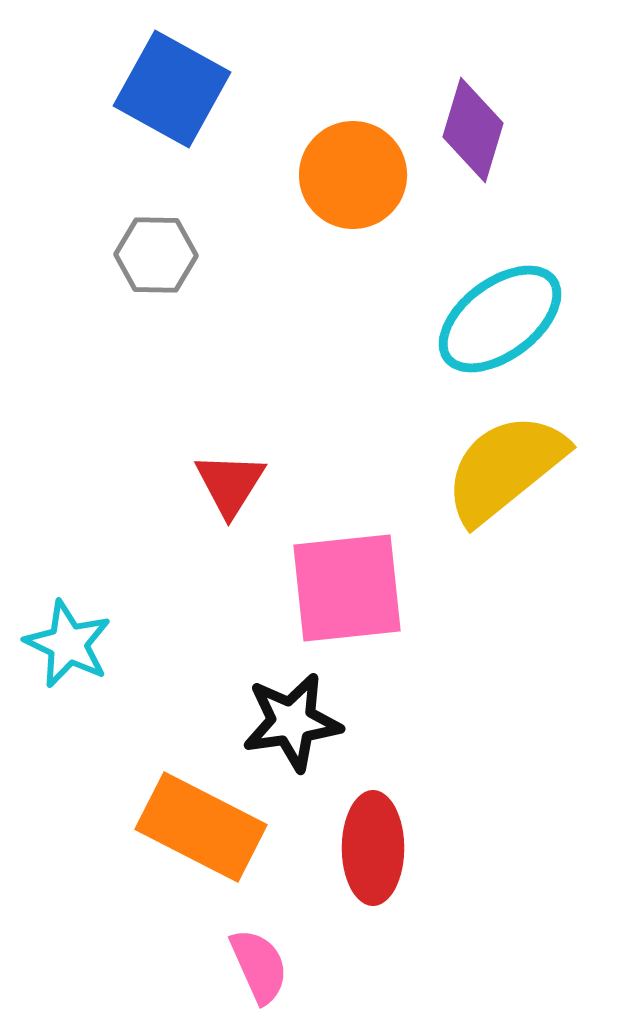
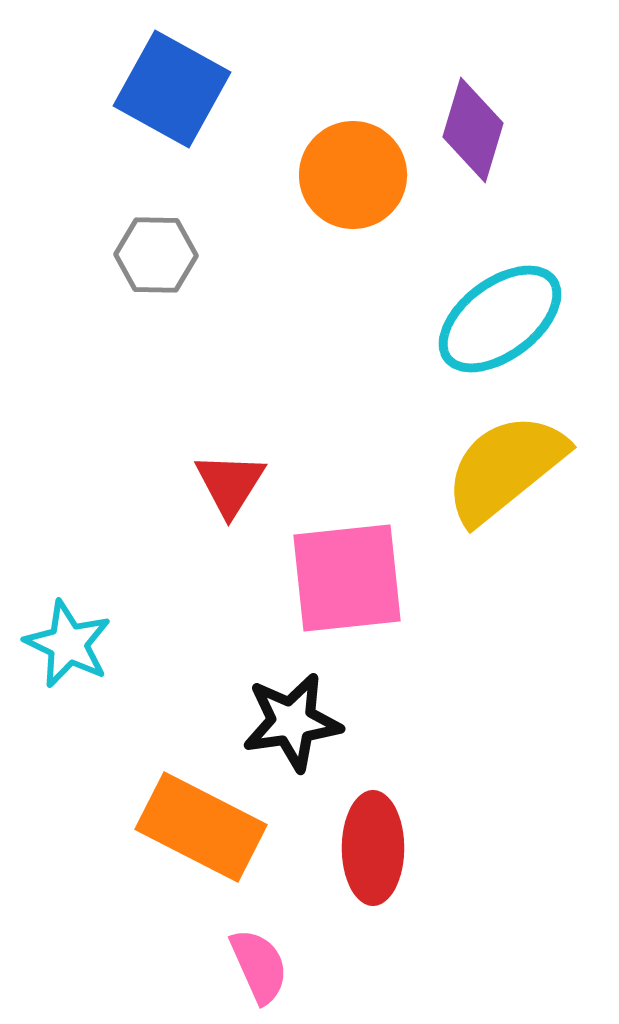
pink square: moved 10 px up
